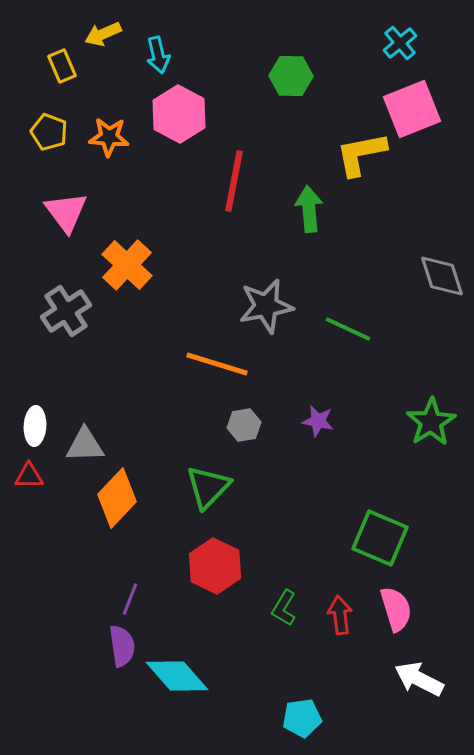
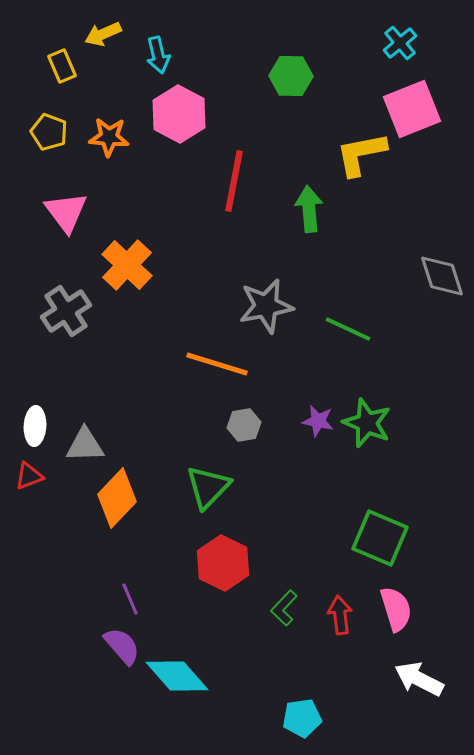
green star: moved 64 px left, 1 px down; rotated 18 degrees counterclockwise
red triangle: rotated 20 degrees counterclockwise
red hexagon: moved 8 px right, 3 px up
purple line: rotated 44 degrees counterclockwise
green L-shape: rotated 12 degrees clockwise
purple semicircle: rotated 33 degrees counterclockwise
